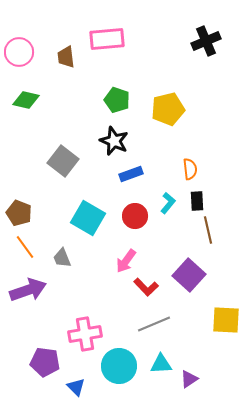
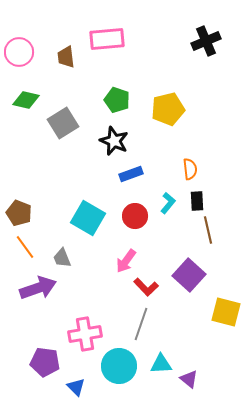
gray square: moved 38 px up; rotated 20 degrees clockwise
purple arrow: moved 10 px right, 2 px up
yellow square: moved 8 px up; rotated 12 degrees clockwise
gray line: moved 13 px left; rotated 48 degrees counterclockwise
purple triangle: rotated 48 degrees counterclockwise
